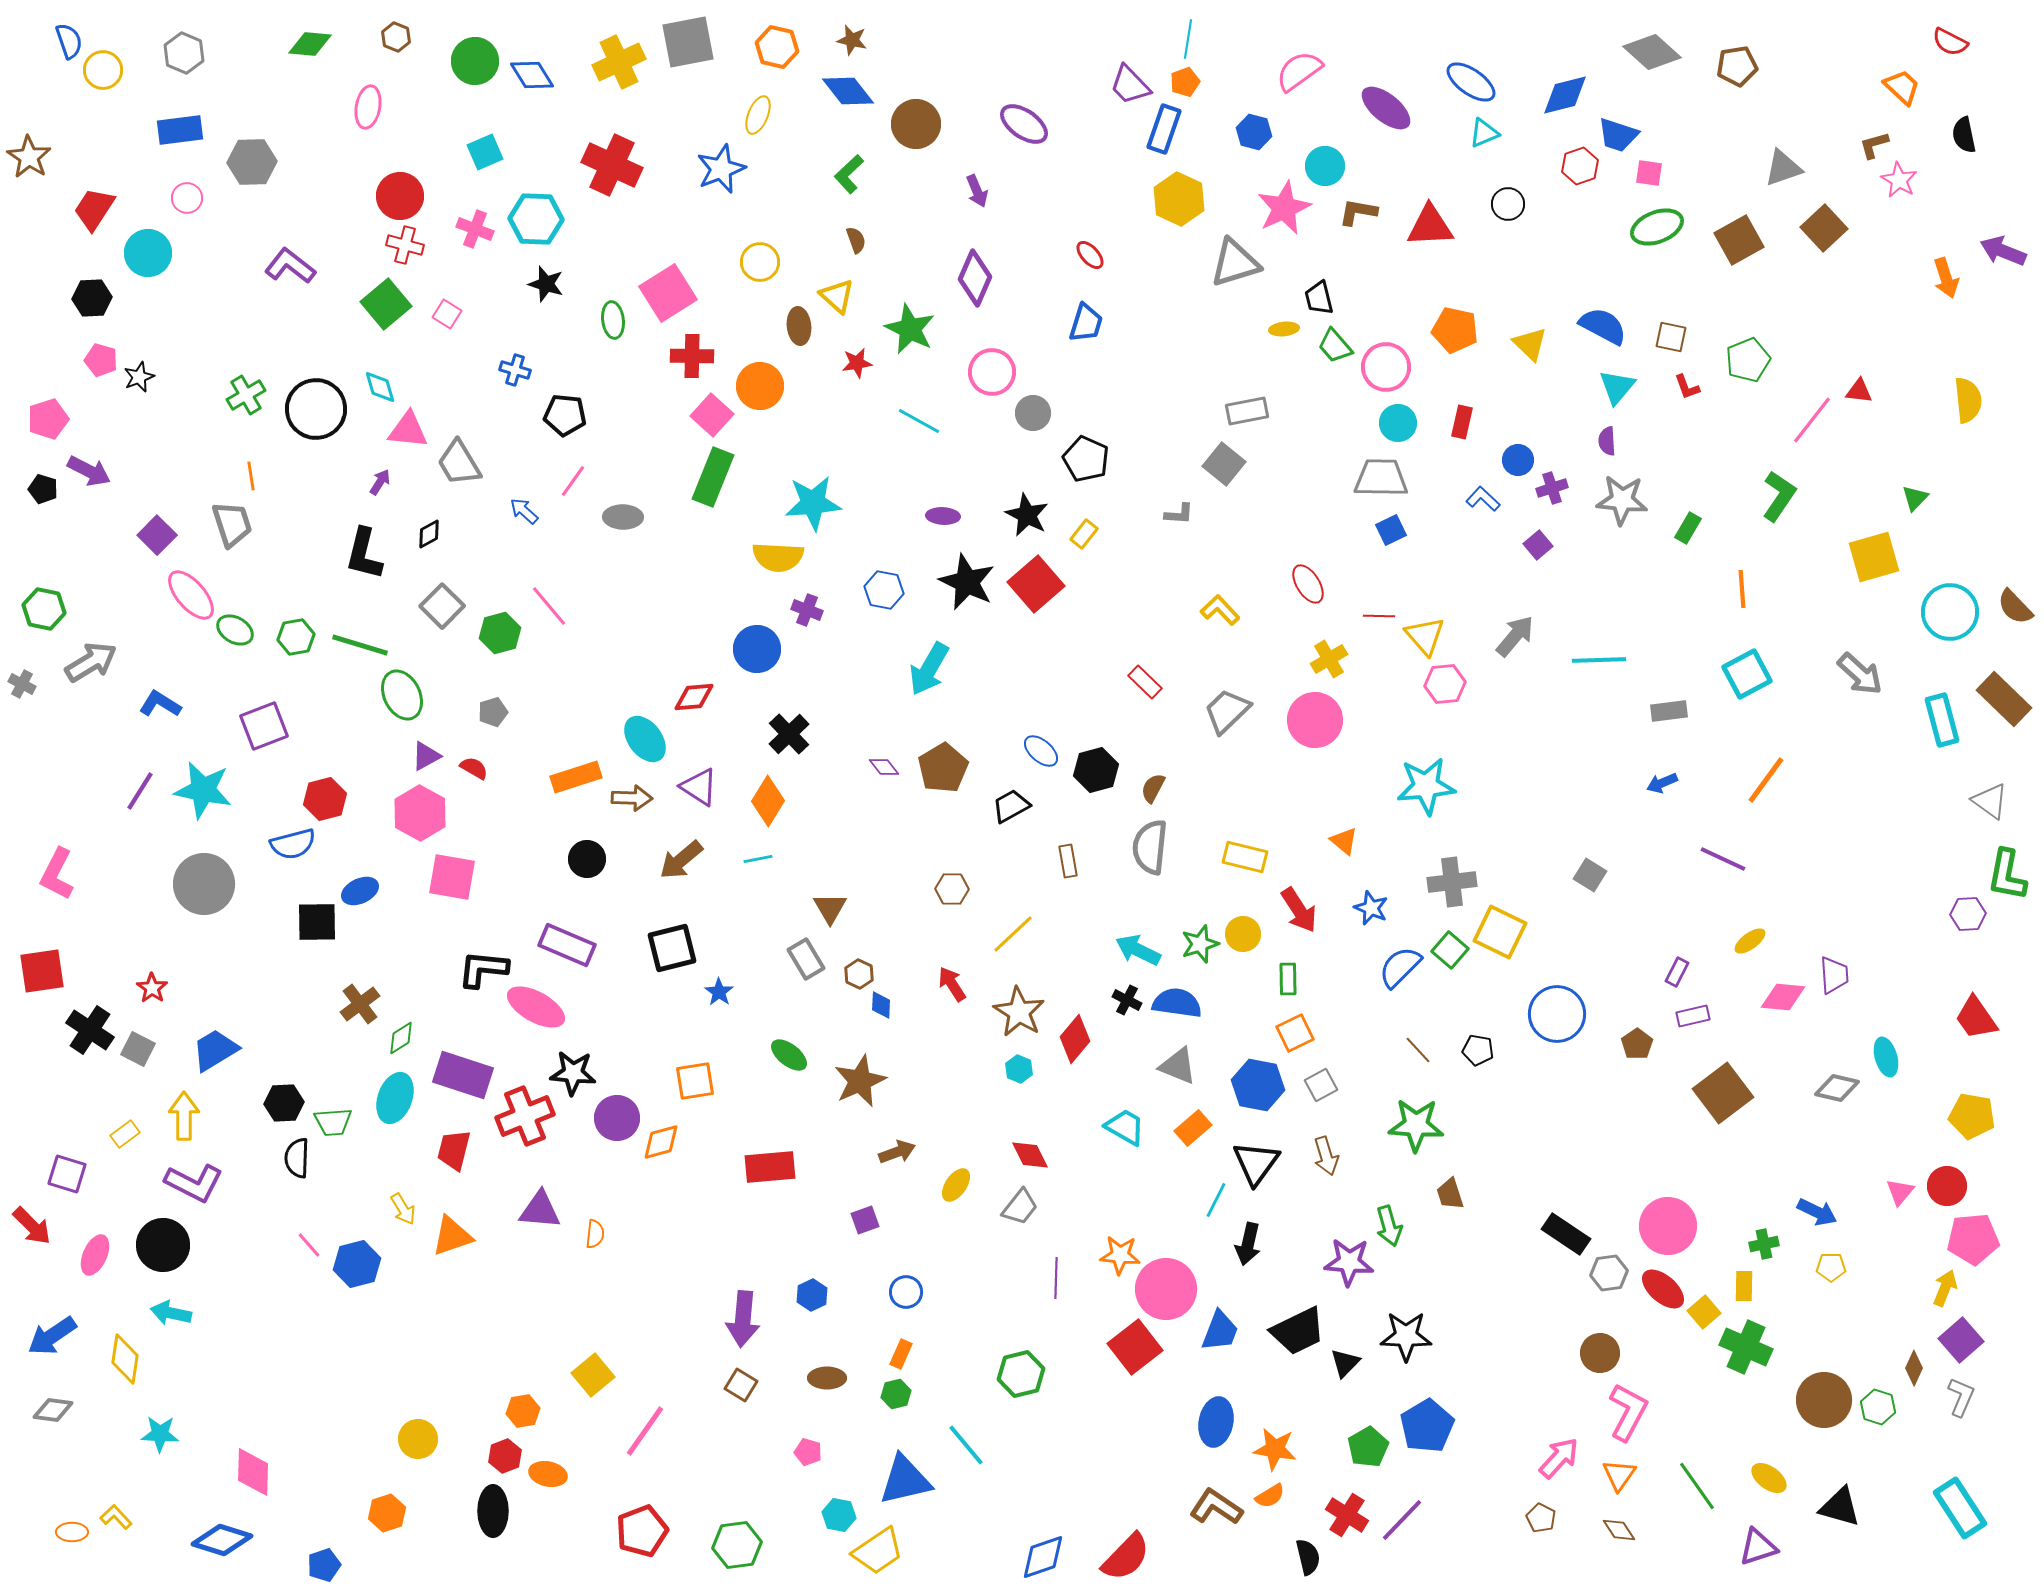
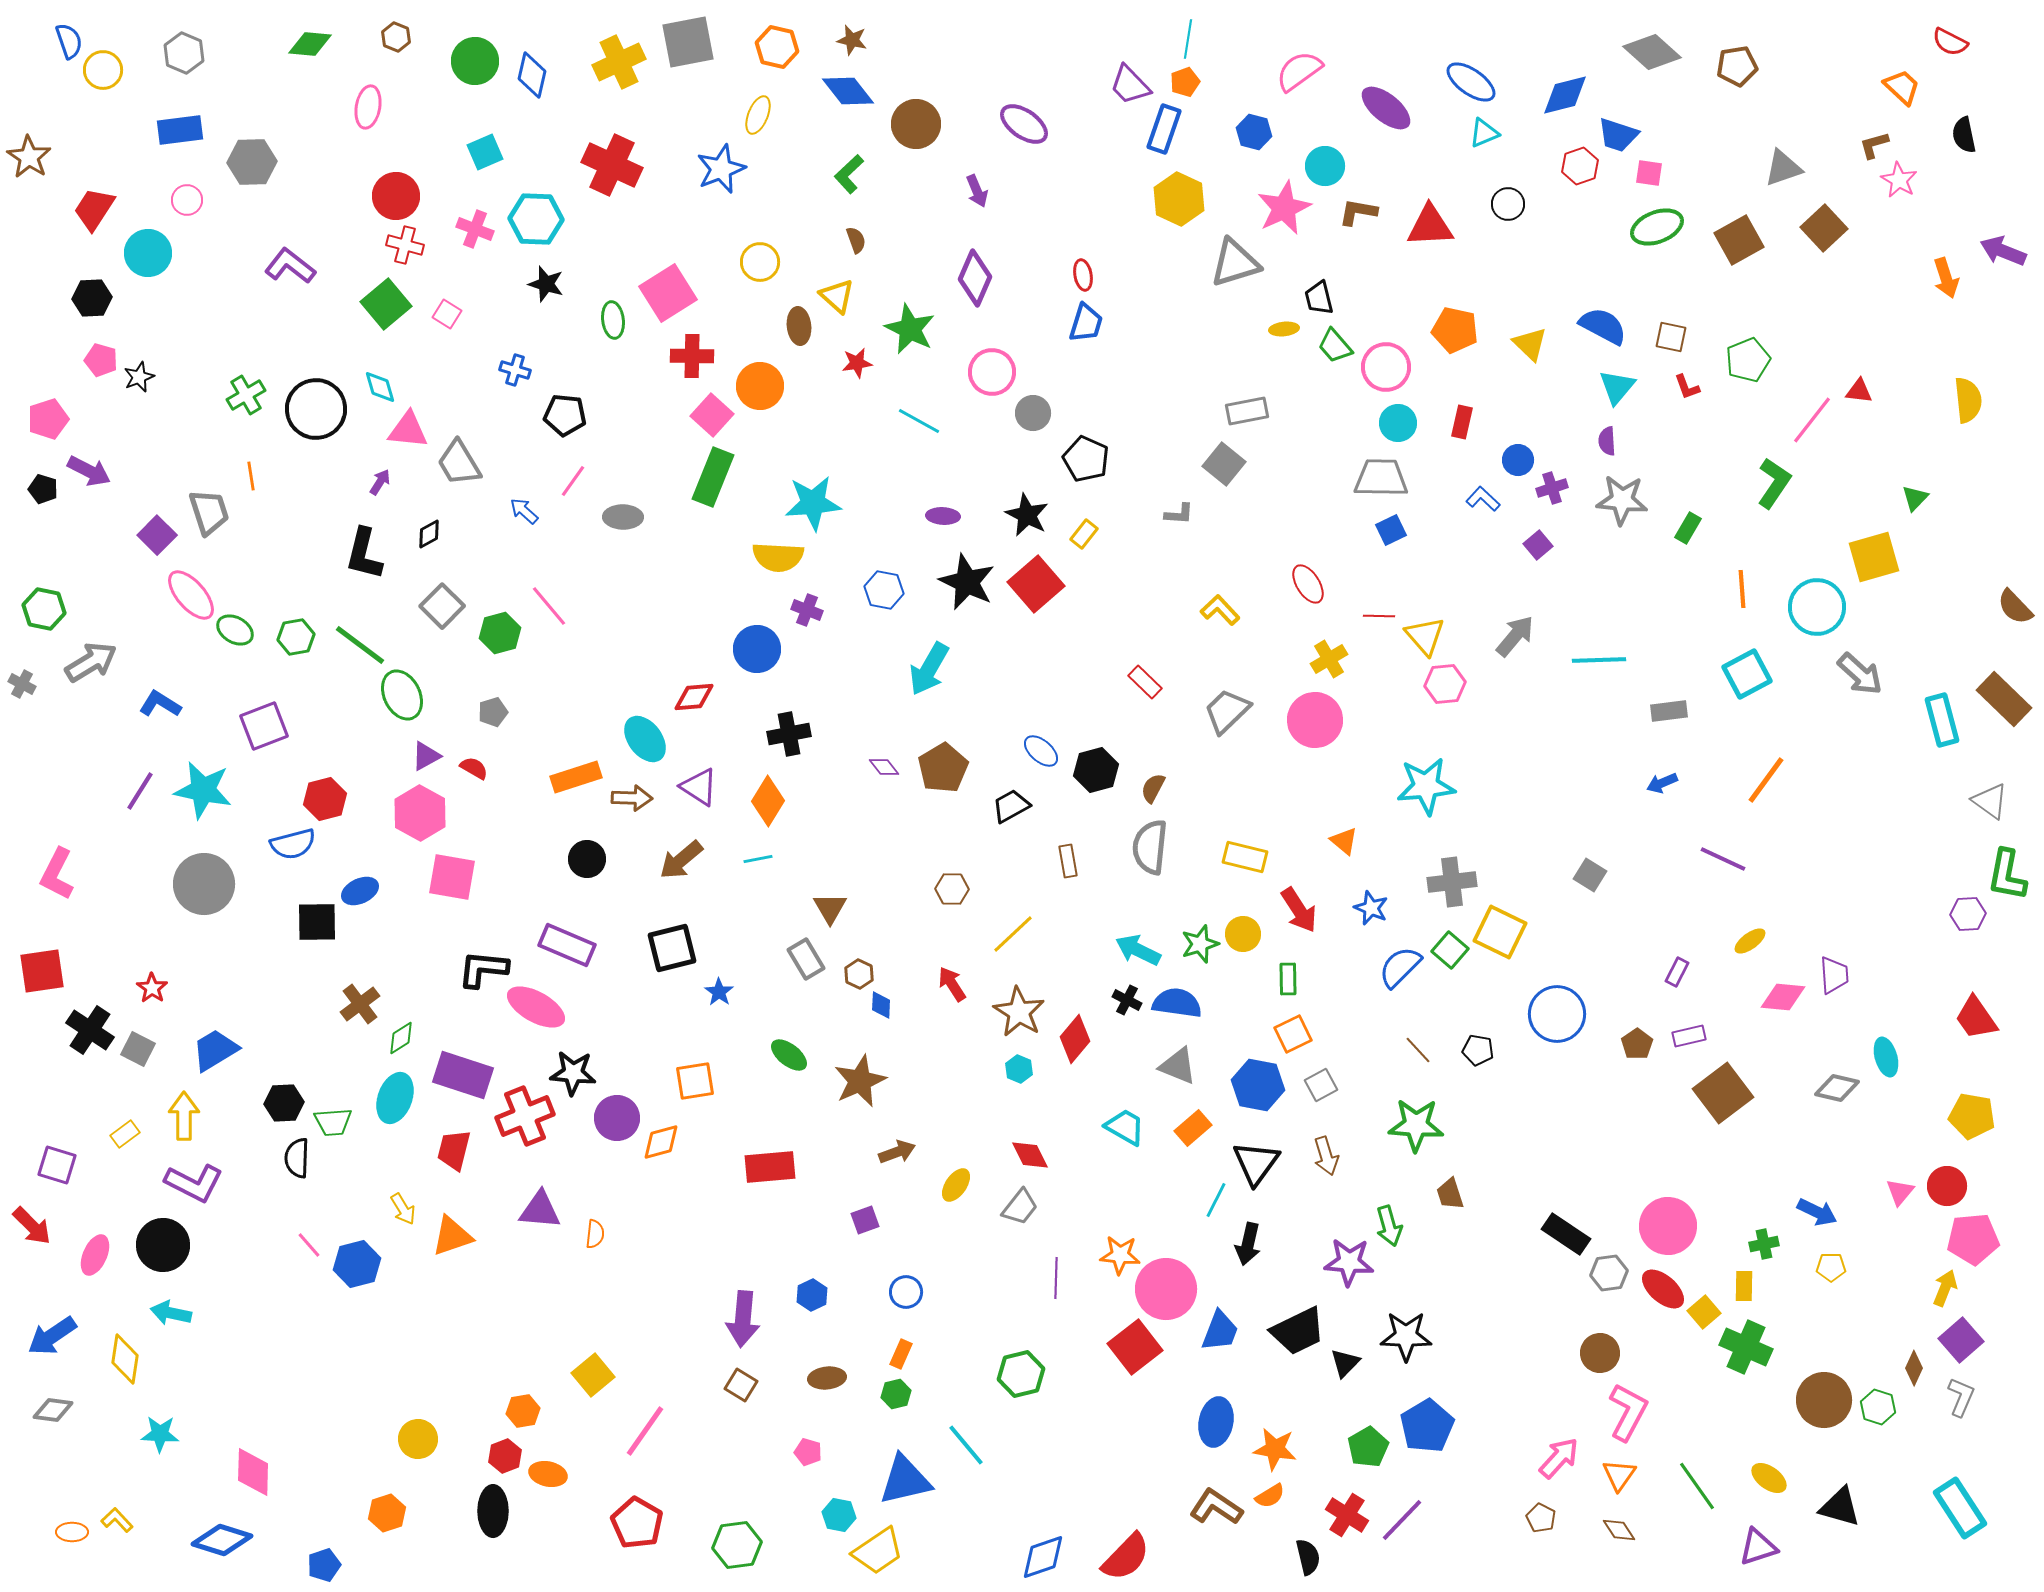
blue diamond at (532, 75): rotated 45 degrees clockwise
red circle at (400, 196): moved 4 px left
pink circle at (187, 198): moved 2 px down
red ellipse at (1090, 255): moved 7 px left, 20 px down; rotated 32 degrees clockwise
green L-shape at (1779, 496): moved 5 px left, 13 px up
gray trapezoid at (232, 524): moved 23 px left, 12 px up
cyan circle at (1950, 612): moved 133 px left, 5 px up
green line at (360, 645): rotated 20 degrees clockwise
black cross at (789, 734): rotated 33 degrees clockwise
purple rectangle at (1693, 1016): moved 4 px left, 20 px down
orange square at (1295, 1033): moved 2 px left, 1 px down
purple square at (67, 1174): moved 10 px left, 9 px up
brown ellipse at (827, 1378): rotated 6 degrees counterclockwise
yellow L-shape at (116, 1517): moved 1 px right, 3 px down
red pentagon at (642, 1531): moved 5 px left, 8 px up; rotated 21 degrees counterclockwise
